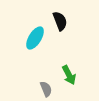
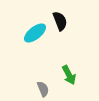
cyan ellipse: moved 5 px up; rotated 20 degrees clockwise
gray semicircle: moved 3 px left
